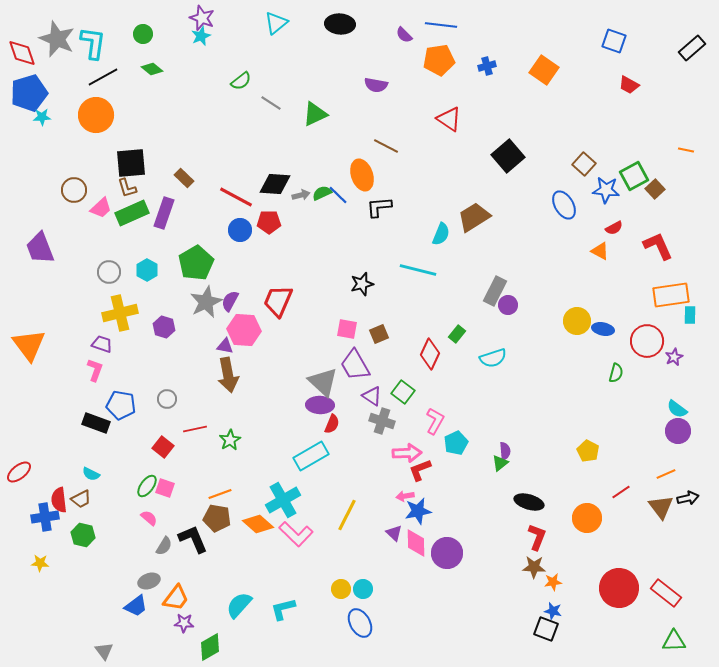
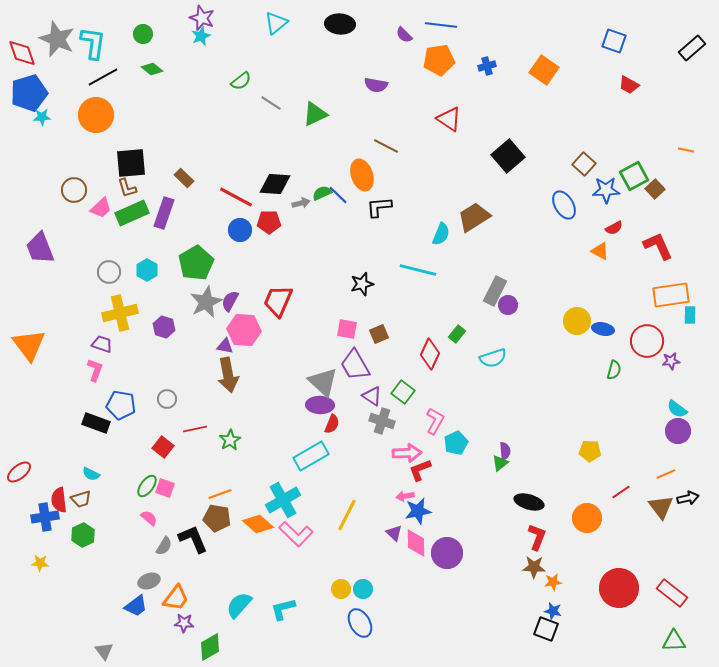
blue star at (606, 190): rotated 8 degrees counterclockwise
gray arrow at (301, 195): moved 8 px down
purple star at (674, 357): moved 3 px left, 4 px down; rotated 18 degrees clockwise
green semicircle at (616, 373): moved 2 px left, 3 px up
yellow pentagon at (588, 451): moved 2 px right; rotated 25 degrees counterclockwise
brown trapezoid at (81, 499): rotated 10 degrees clockwise
green hexagon at (83, 535): rotated 20 degrees clockwise
red rectangle at (666, 593): moved 6 px right
